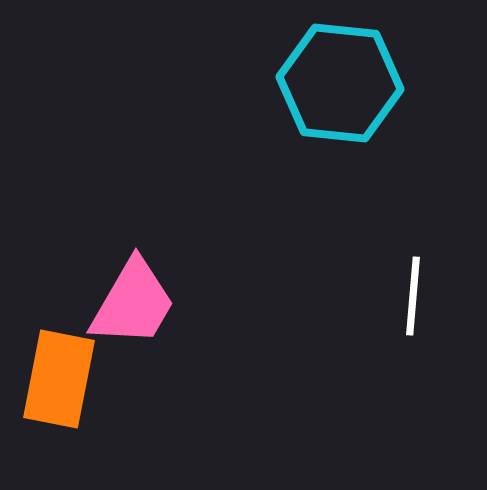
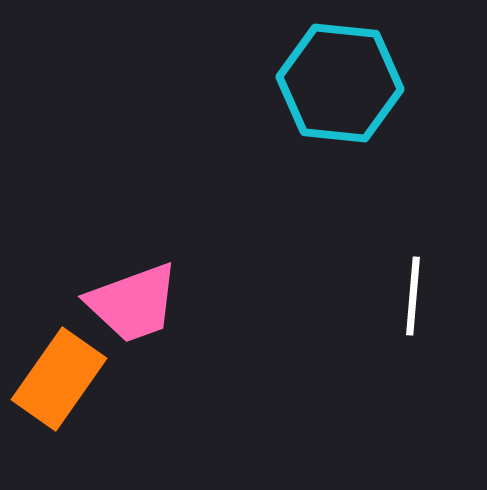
pink trapezoid: rotated 40 degrees clockwise
orange rectangle: rotated 24 degrees clockwise
